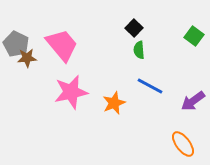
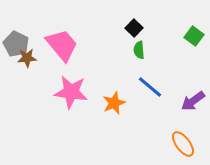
blue line: moved 1 px down; rotated 12 degrees clockwise
pink star: rotated 20 degrees clockwise
